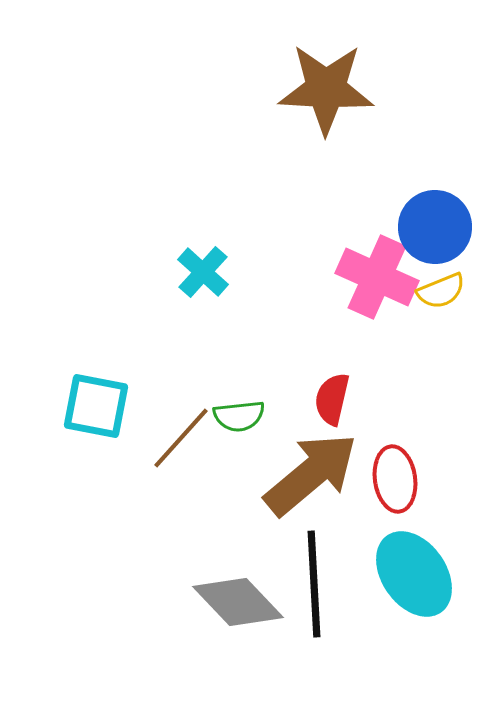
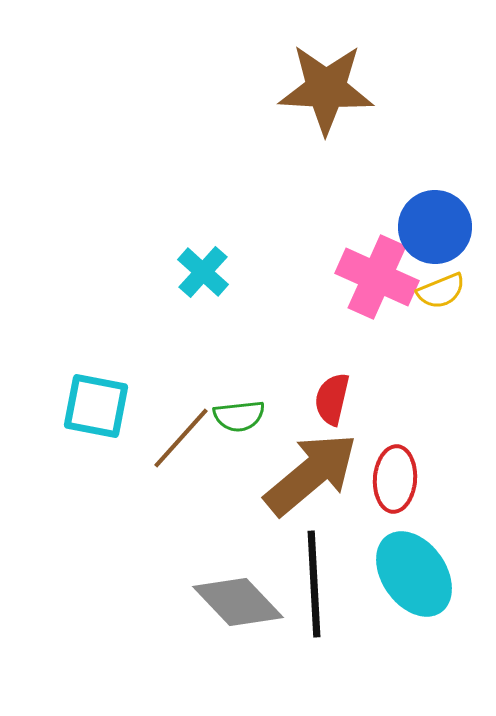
red ellipse: rotated 12 degrees clockwise
